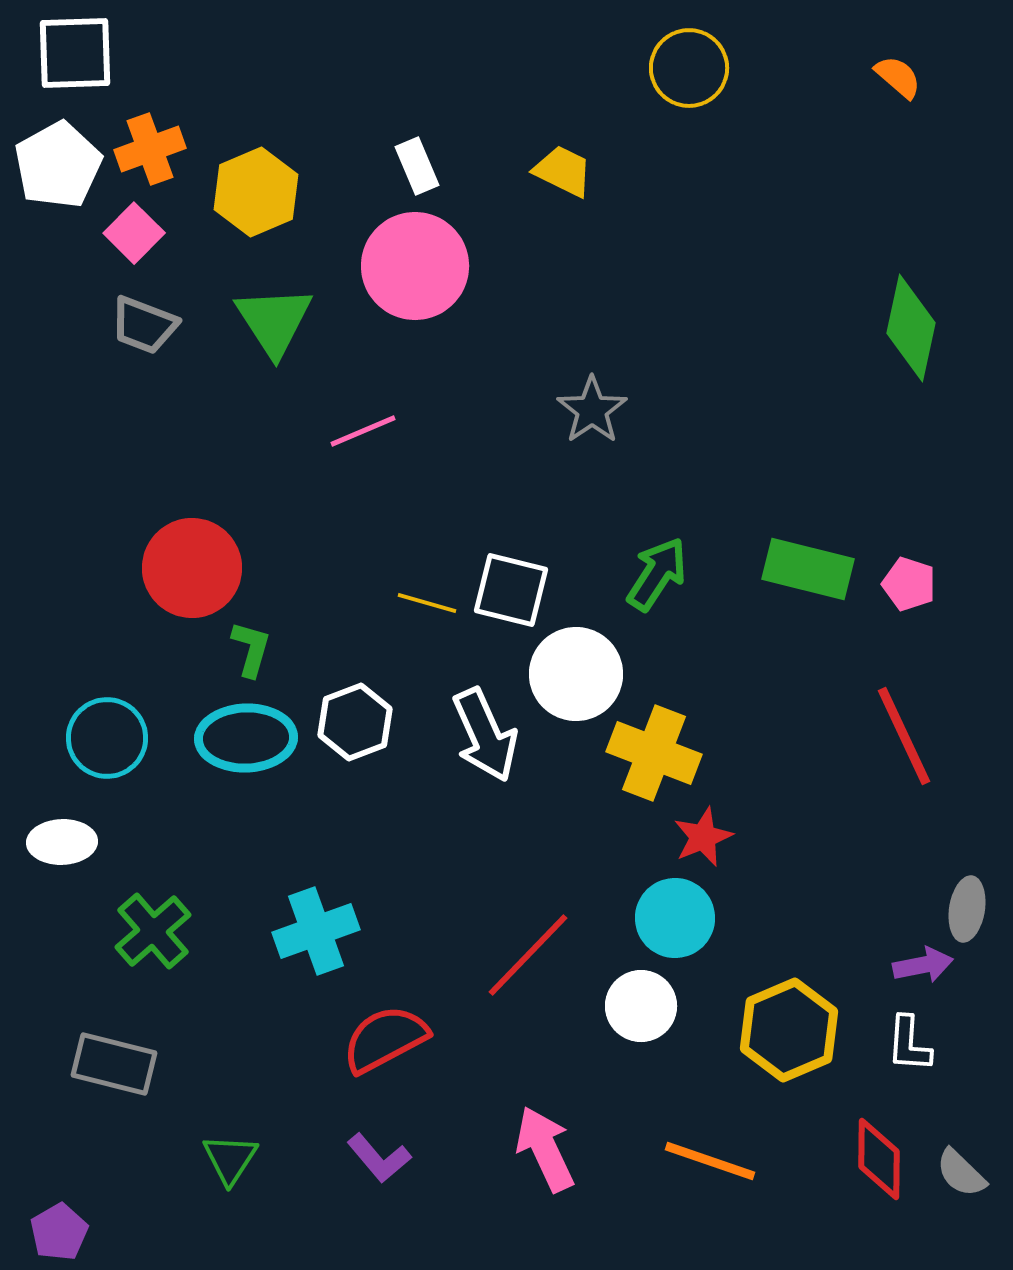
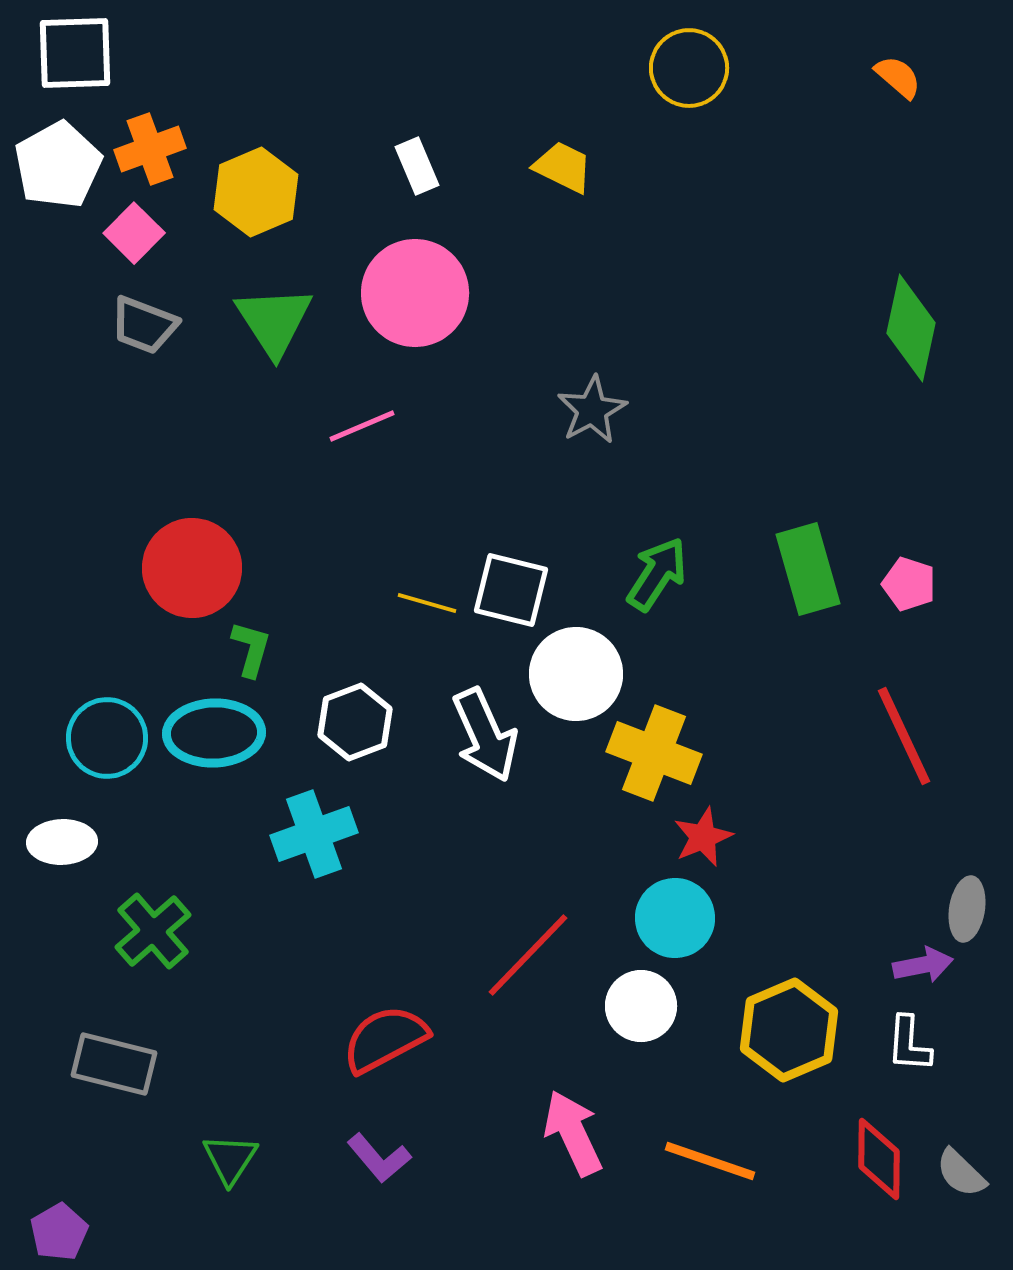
yellow trapezoid at (563, 171): moved 4 px up
pink circle at (415, 266): moved 27 px down
gray star at (592, 410): rotated 6 degrees clockwise
pink line at (363, 431): moved 1 px left, 5 px up
green rectangle at (808, 569): rotated 60 degrees clockwise
cyan ellipse at (246, 738): moved 32 px left, 5 px up
cyan cross at (316, 931): moved 2 px left, 97 px up
pink arrow at (545, 1149): moved 28 px right, 16 px up
